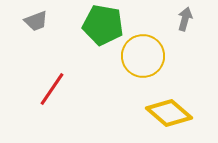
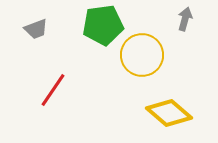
gray trapezoid: moved 8 px down
green pentagon: rotated 18 degrees counterclockwise
yellow circle: moved 1 px left, 1 px up
red line: moved 1 px right, 1 px down
